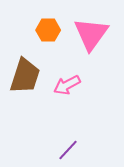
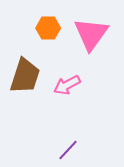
orange hexagon: moved 2 px up
